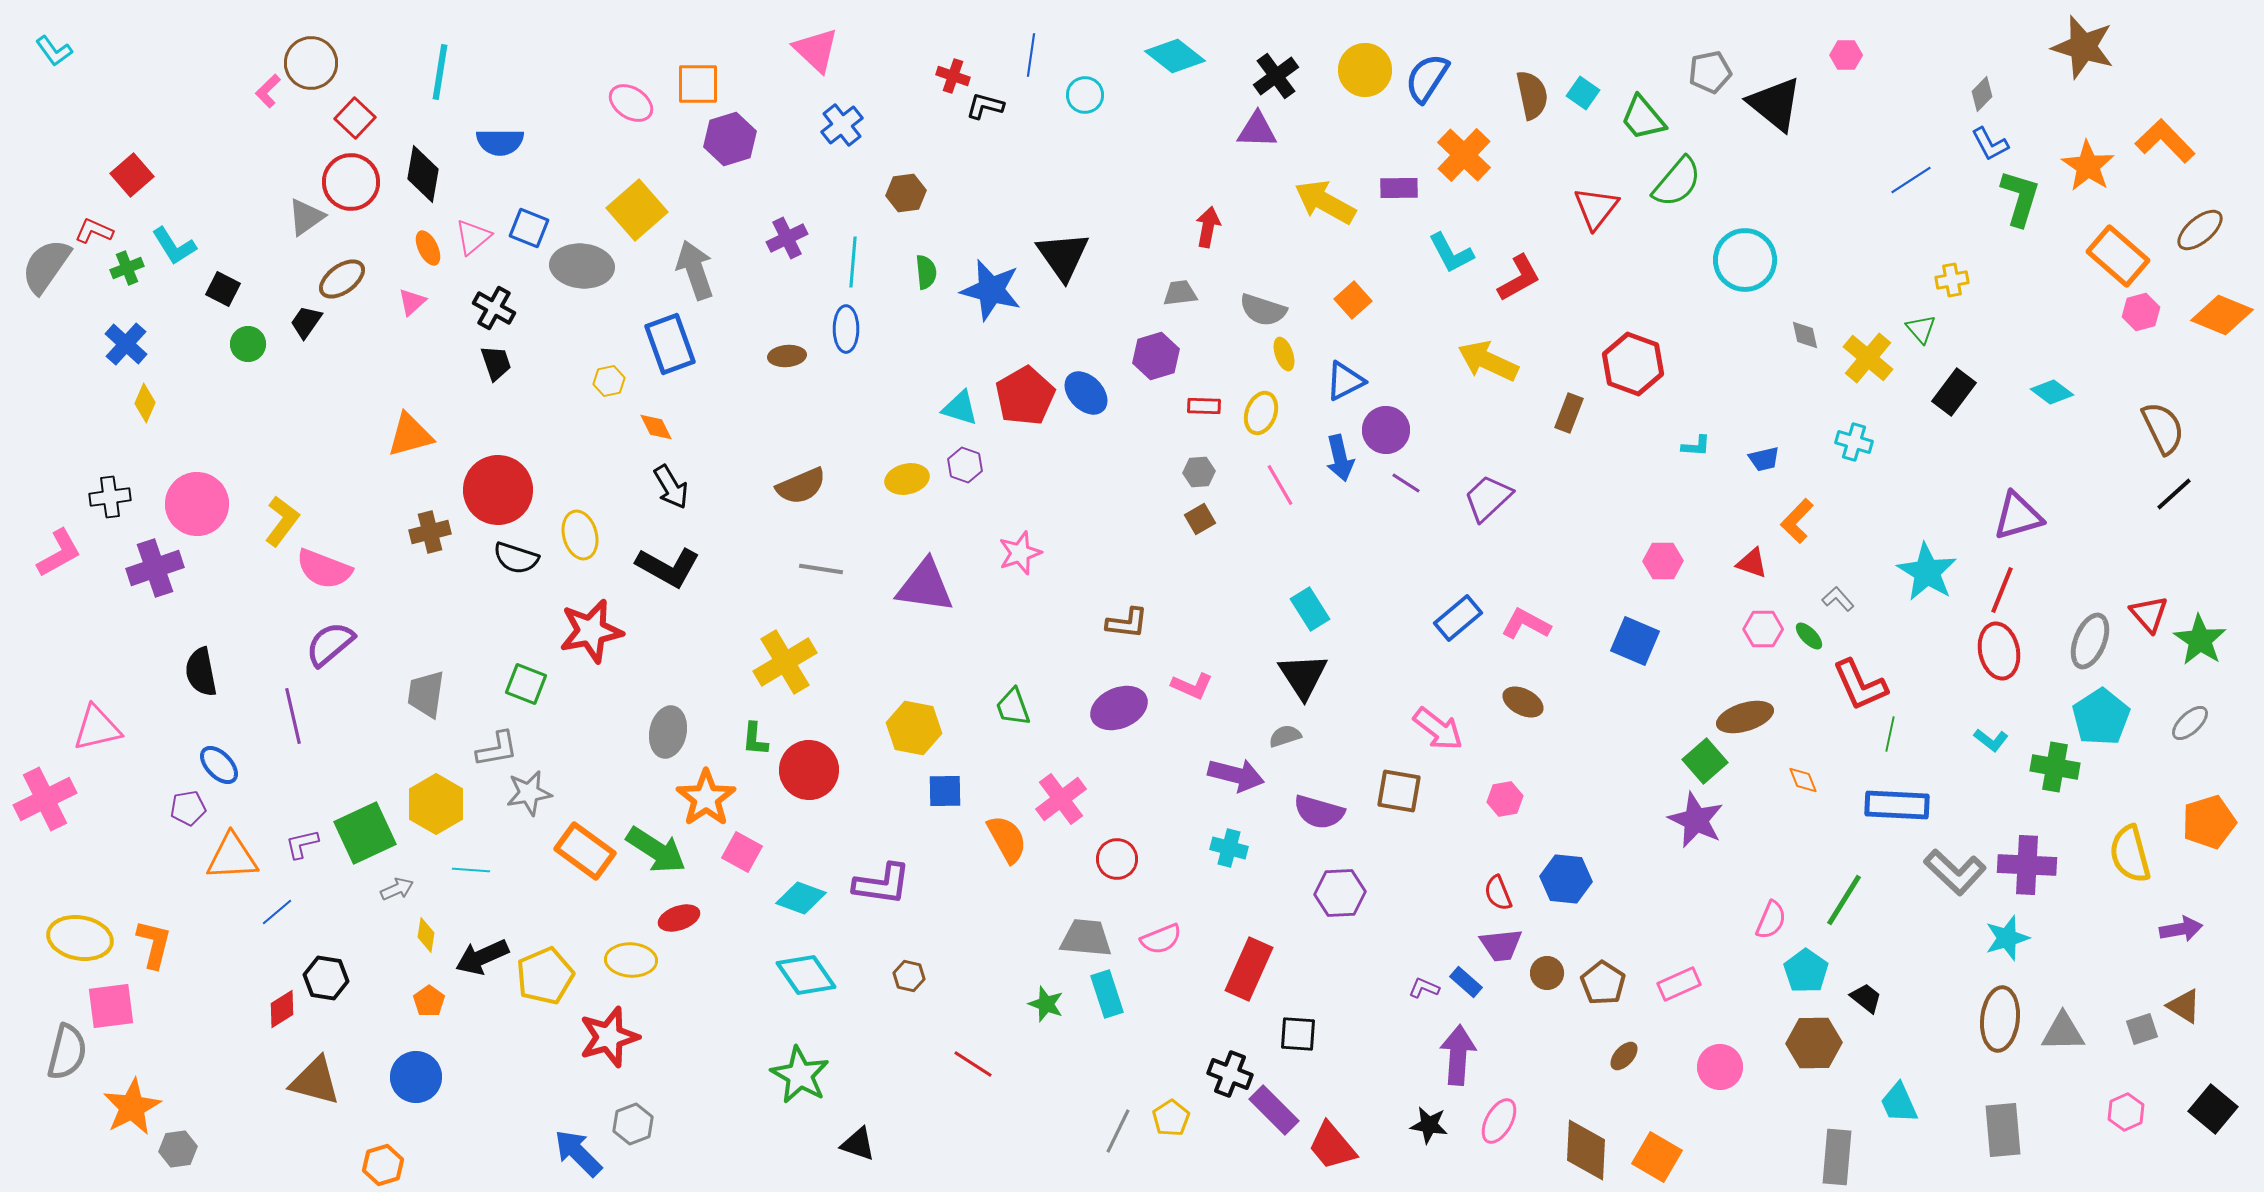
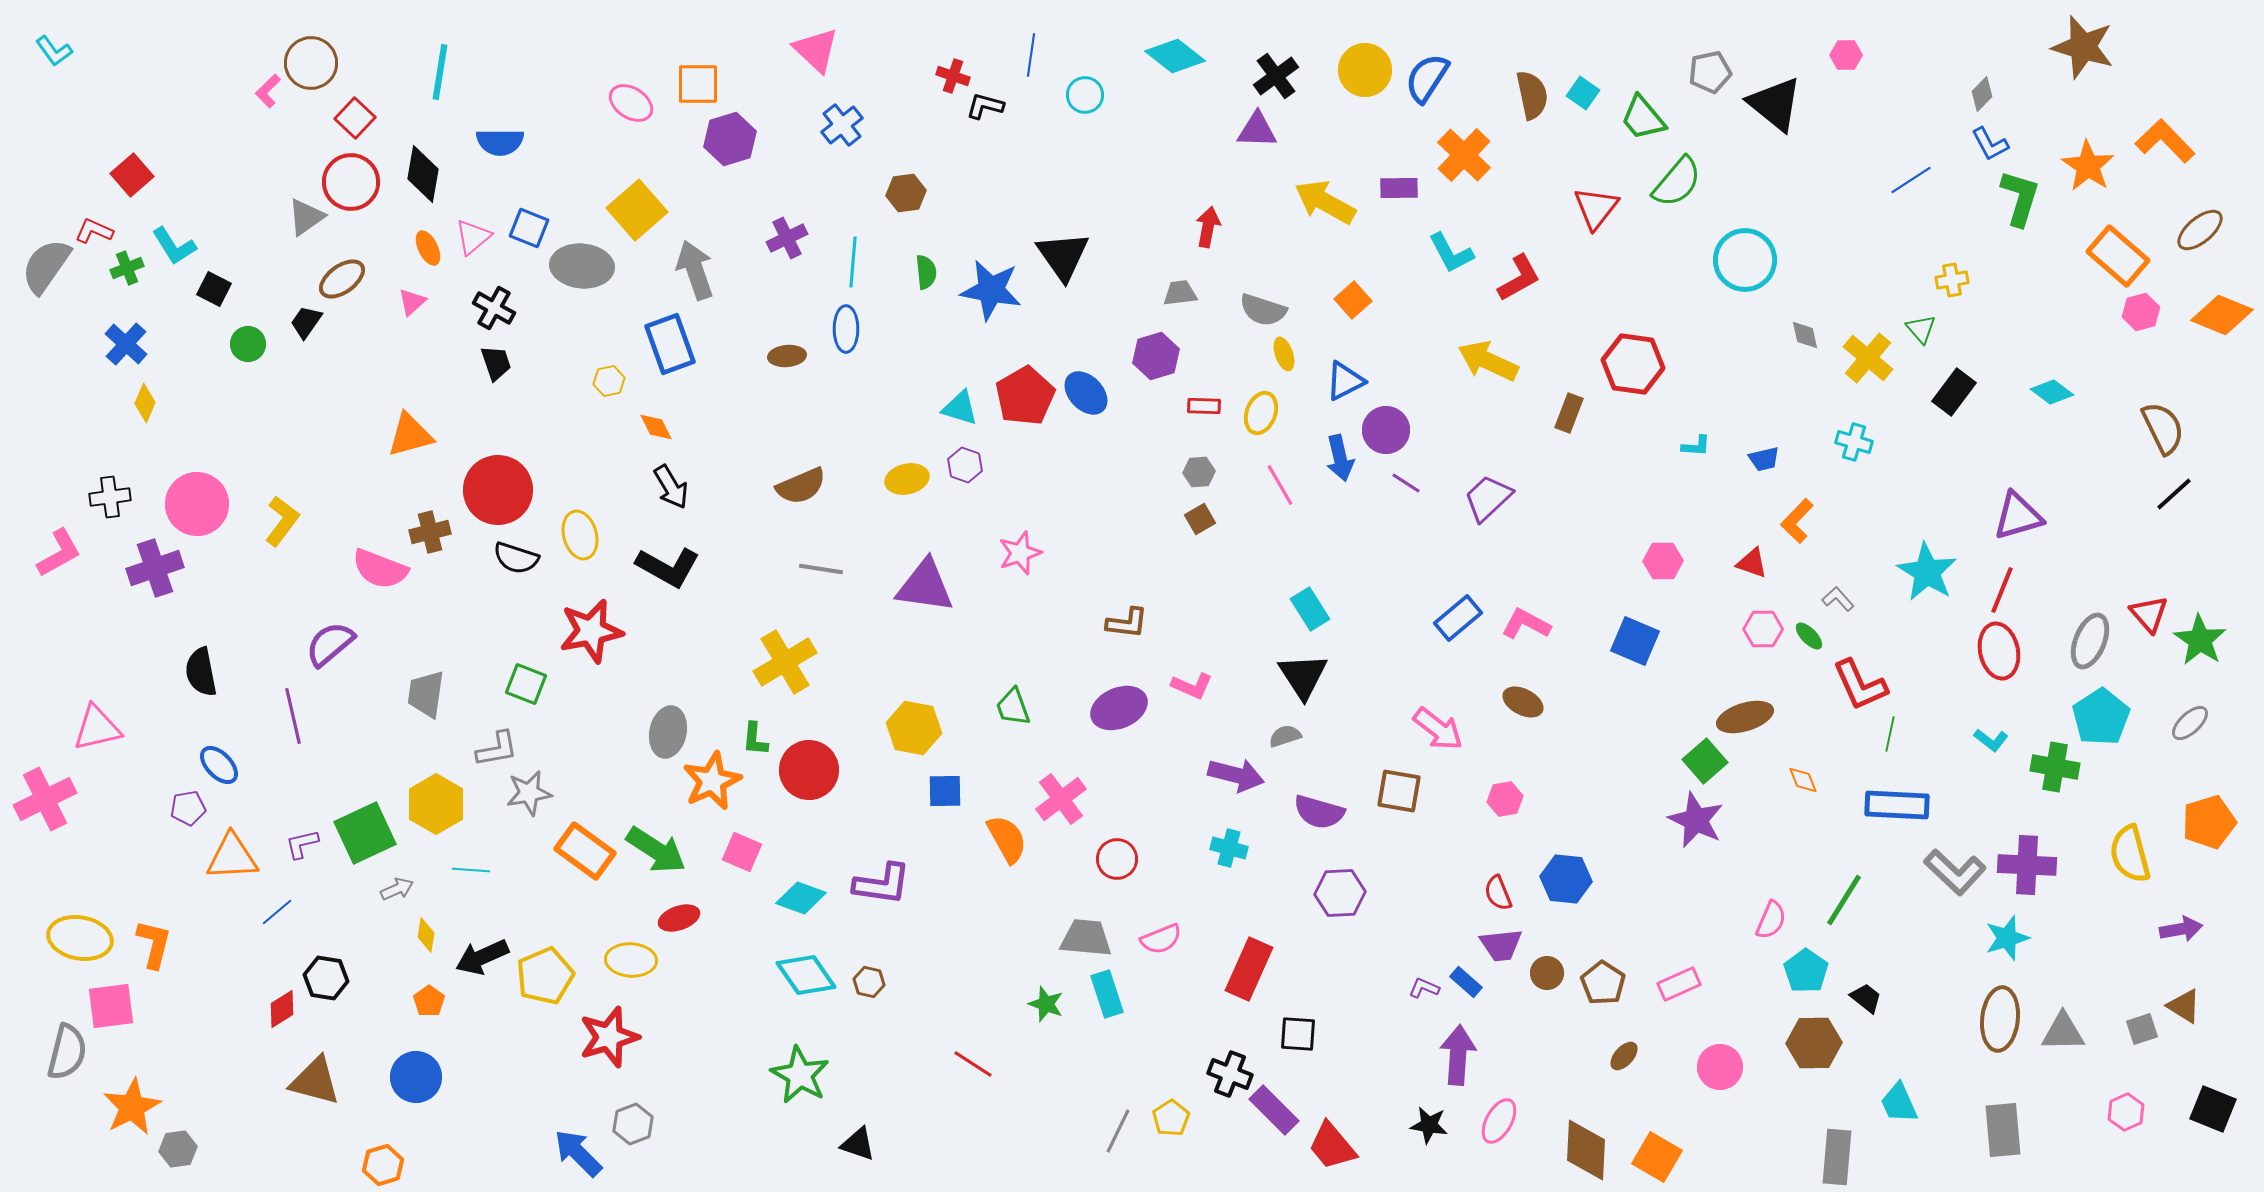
black square at (223, 289): moved 9 px left
blue star at (991, 290): rotated 4 degrees counterclockwise
red hexagon at (1633, 364): rotated 12 degrees counterclockwise
pink semicircle at (324, 569): moved 56 px right
orange star at (706, 798): moved 6 px right, 17 px up; rotated 10 degrees clockwise
pink square at (742, 852): rotated 6 degrees counterclockwise
brown hexagon at (909, 976): moved 40 px left, 6 px down
black square at (2213, 1109): rotated 18 degrees counterclockwise
